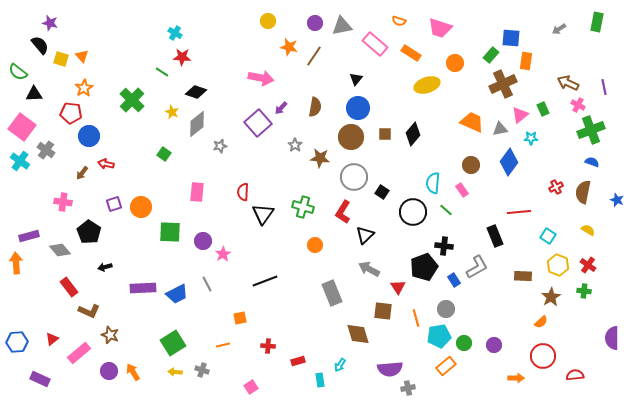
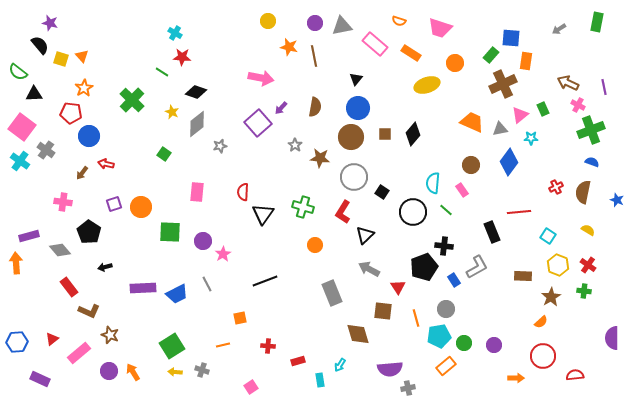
brown line at (314, 56): rotated 45 degrees counterclockwise
black rectangle at (495, 236): moved 3 px left, 4 px up
green square at (173, 343): moved 1 px left, 3 px down
